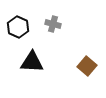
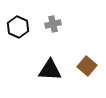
gray cross: rotated 28 degrees counterclockwise
black triangle: moved 18 px right, 8 px down
